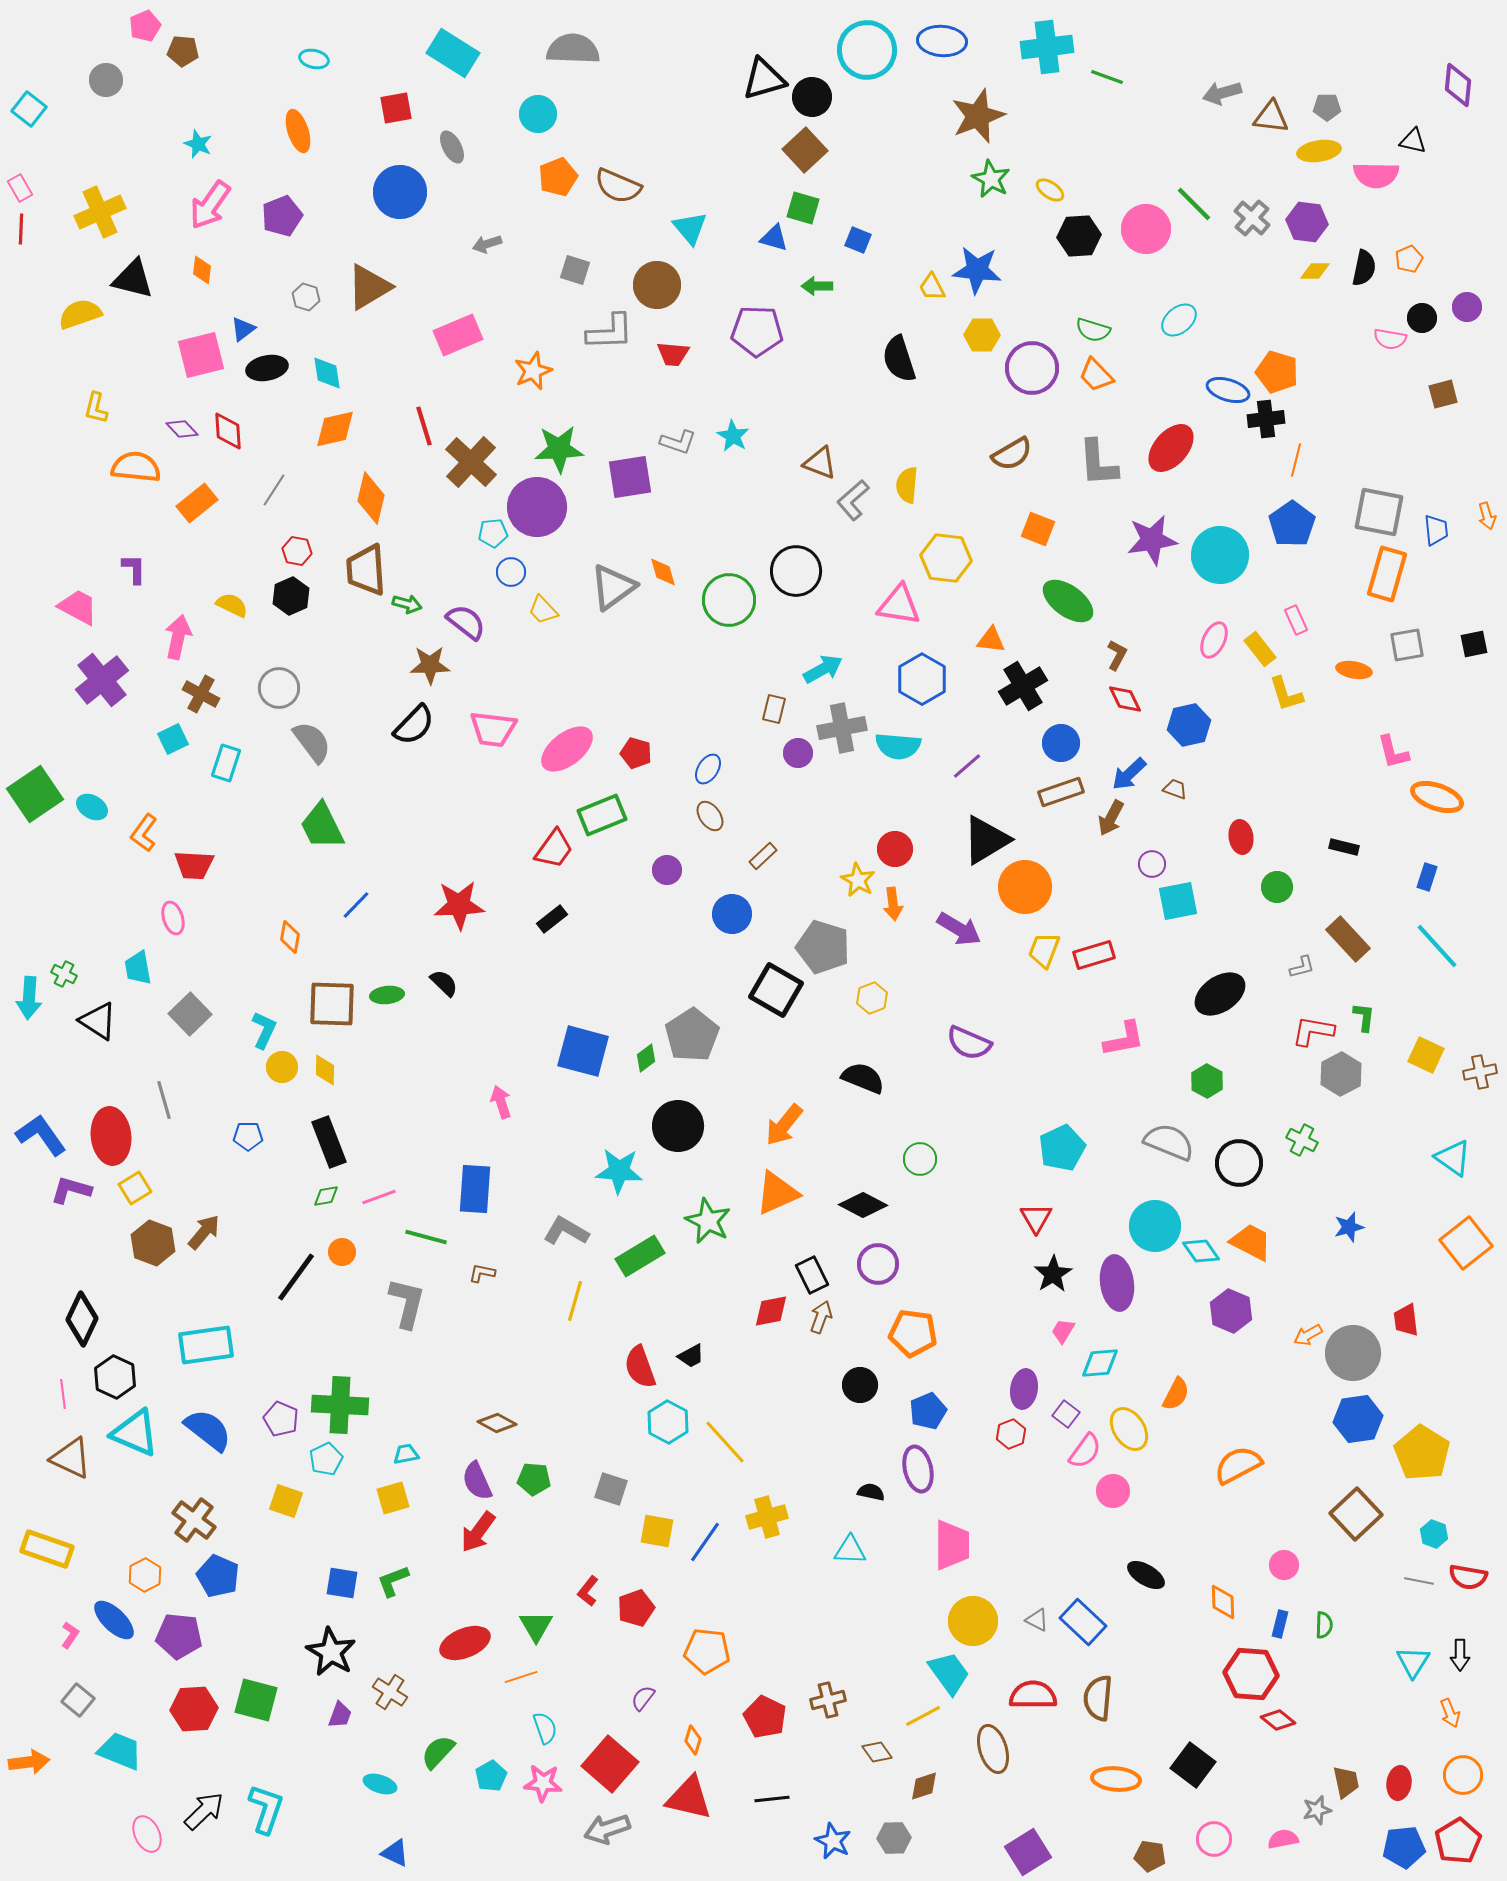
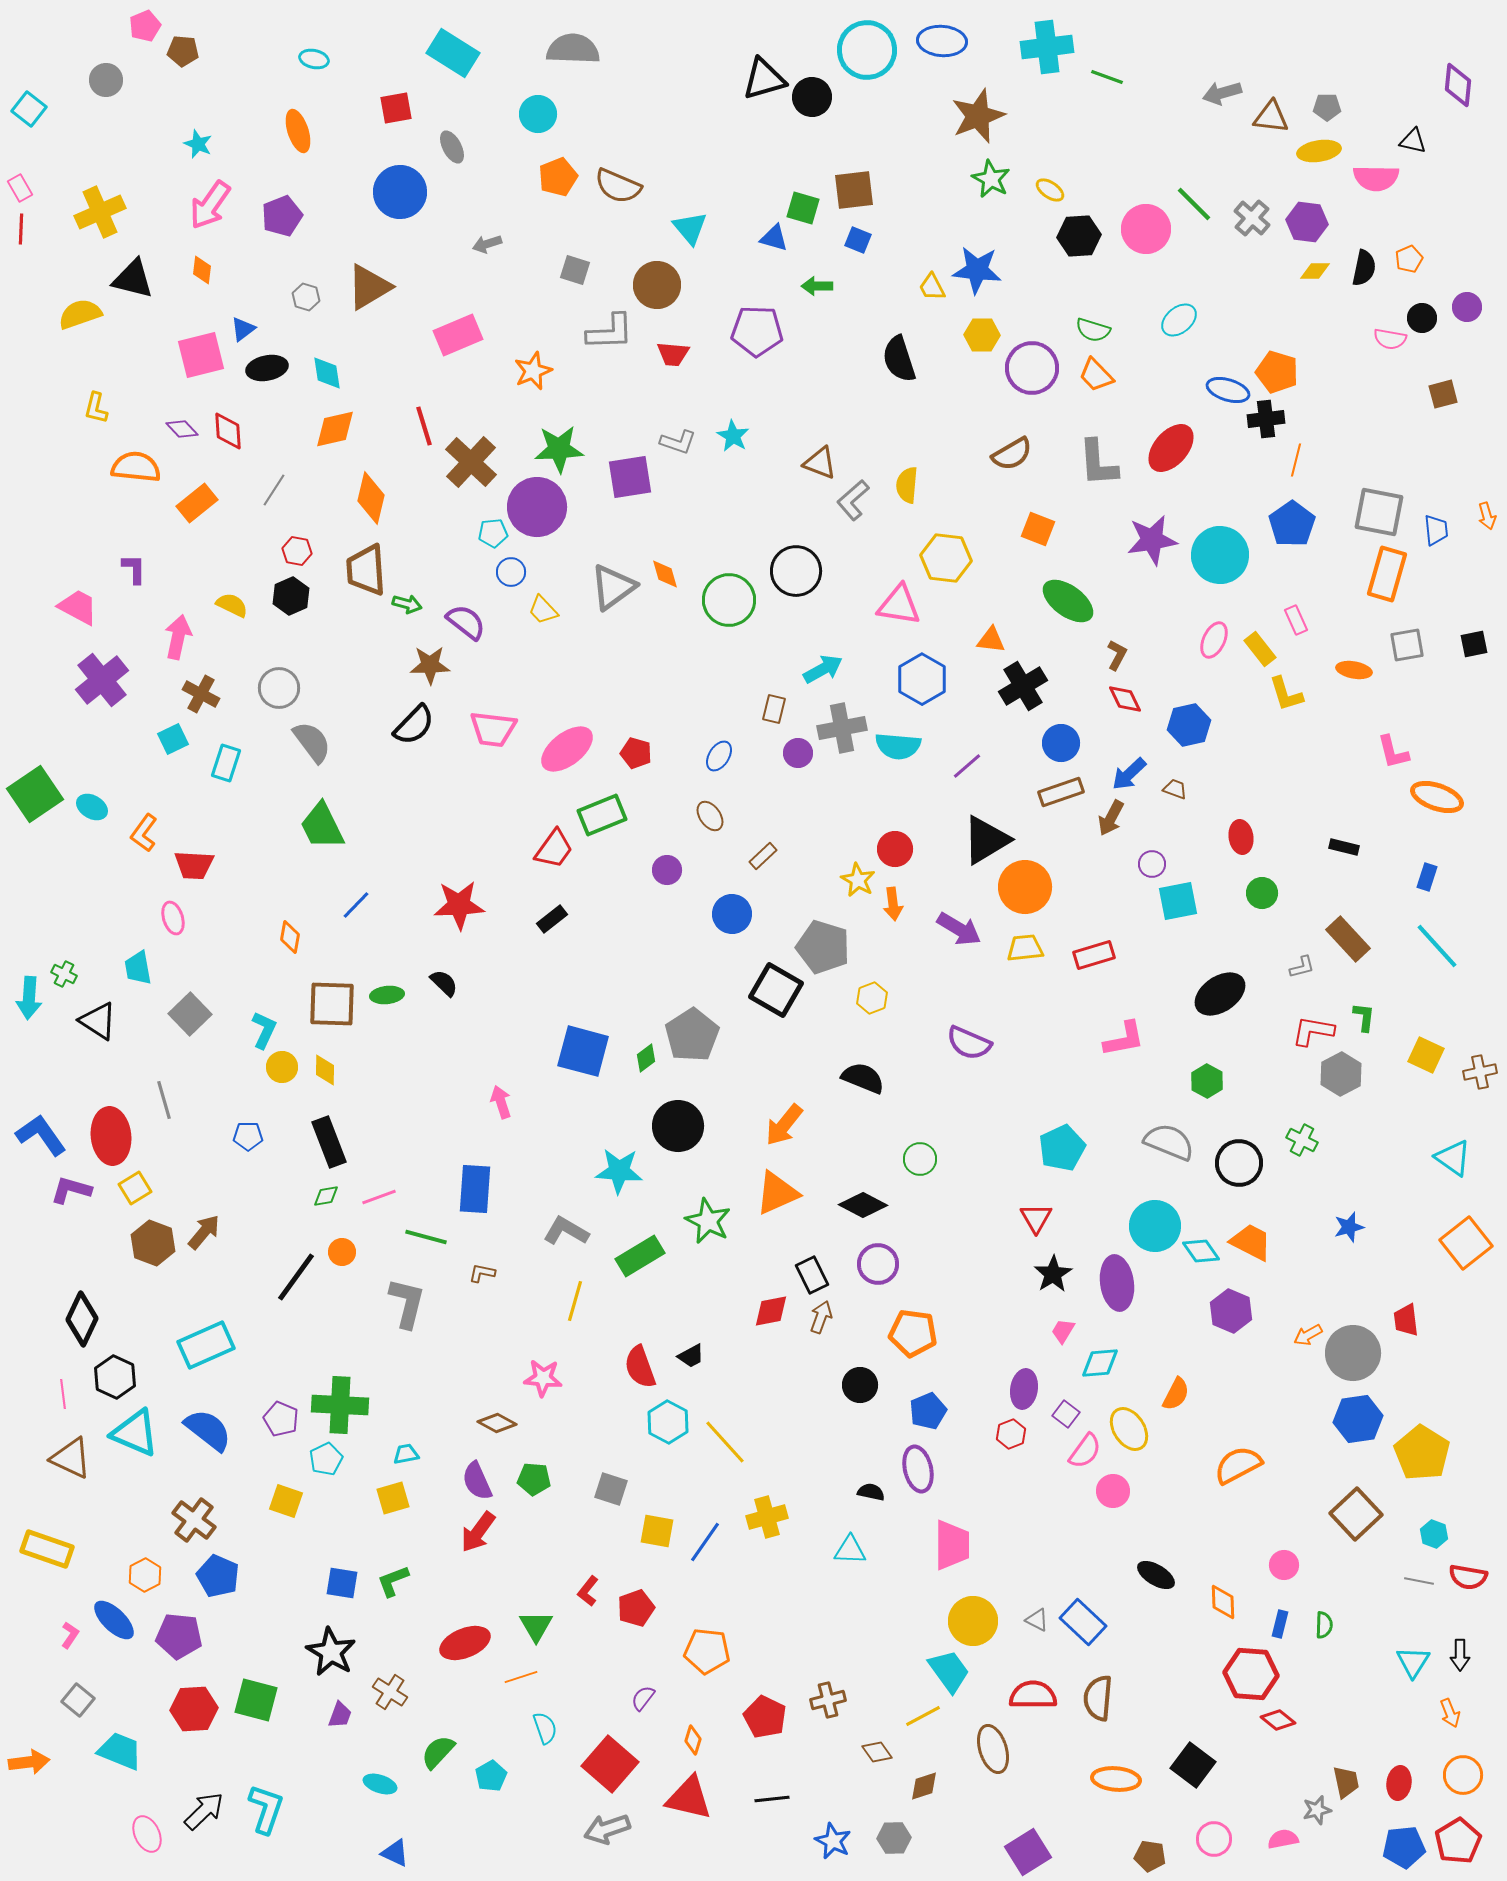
brown square at (805, 150): moved 49 px right, 40 px down; rotated 36 degrees clockwise
pink semicircle at (1376, 175): moved 3 px down
orange diamond at (663, 572): moved 2 px right, 2 px down
blue ellipse at (708, 769): moved 11 px right, 13 px up
green circle at (1277, 887): moved 15 px left, 6 px down
yellow trapezoid at (1044, 950): moved 19 px left, 2 px up; rotated 63 degrees clockwise
cyan rectangle at (206, 1345): rotated 16 degrees counterclockwise
black ellipse at (1146, 1575): moved 10 px right
cyan trapezoid at (949, 1673): moved 2 px up
pink star at (543, 1783): moved 405 px up
